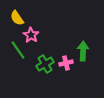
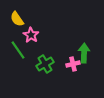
yellow semicircle: moved 1 px down
green arrow: moved 1 px right, 2 px down
pink cross: moved 7 px right, 1 px down
